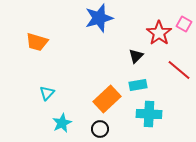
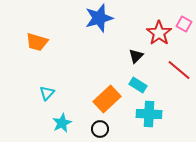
cyan rectangle: rotated 42 degrees clockwise
